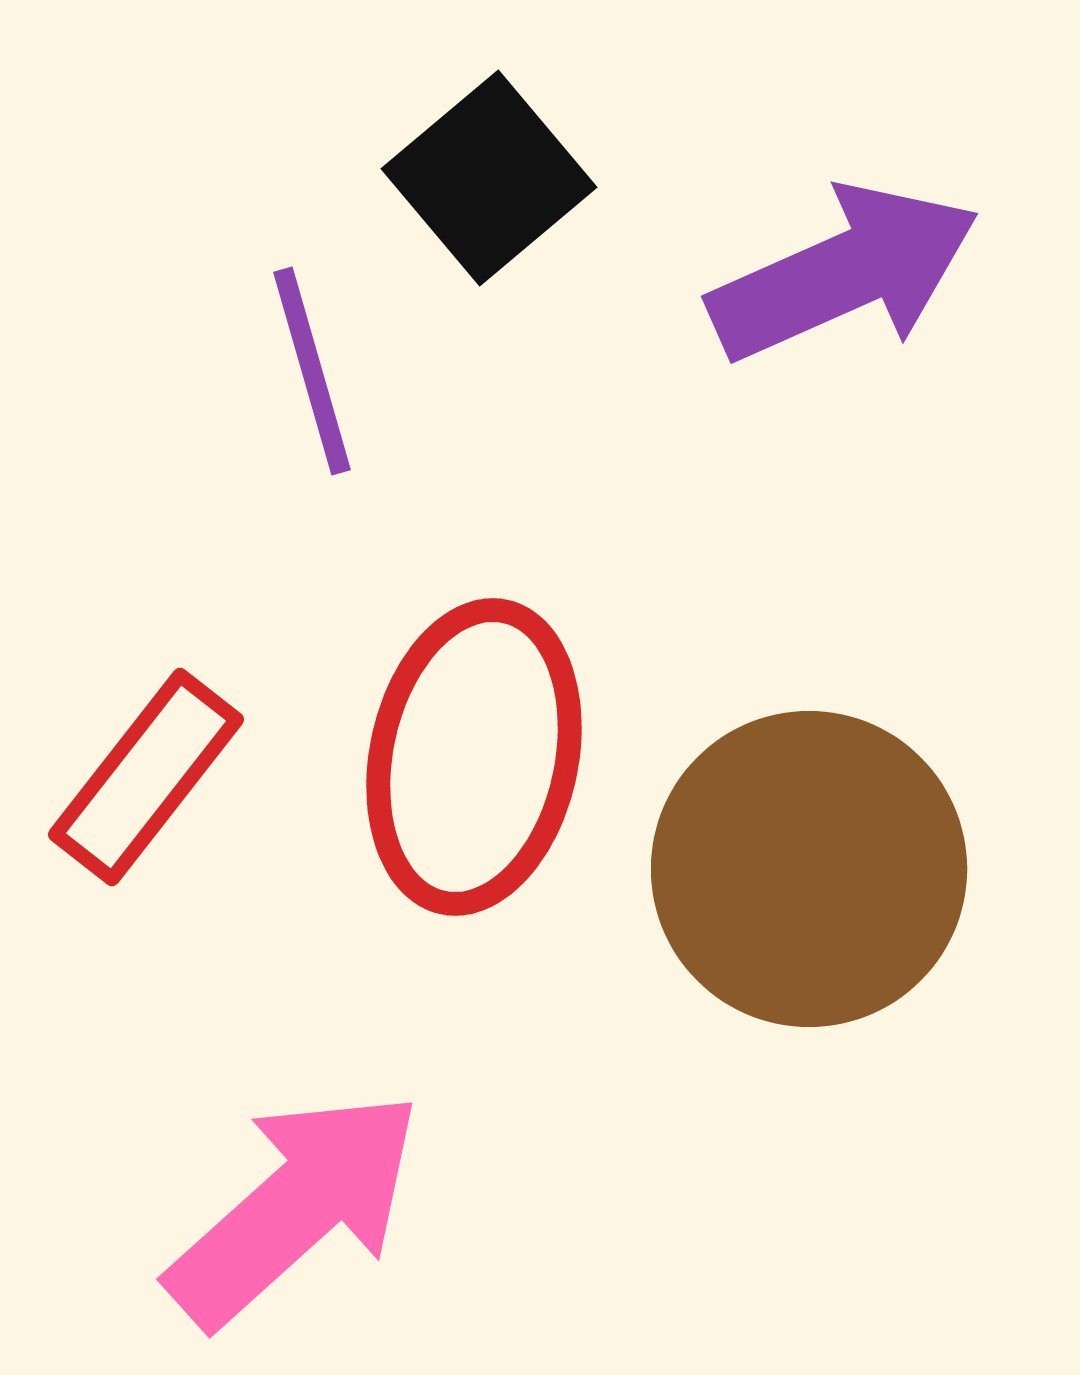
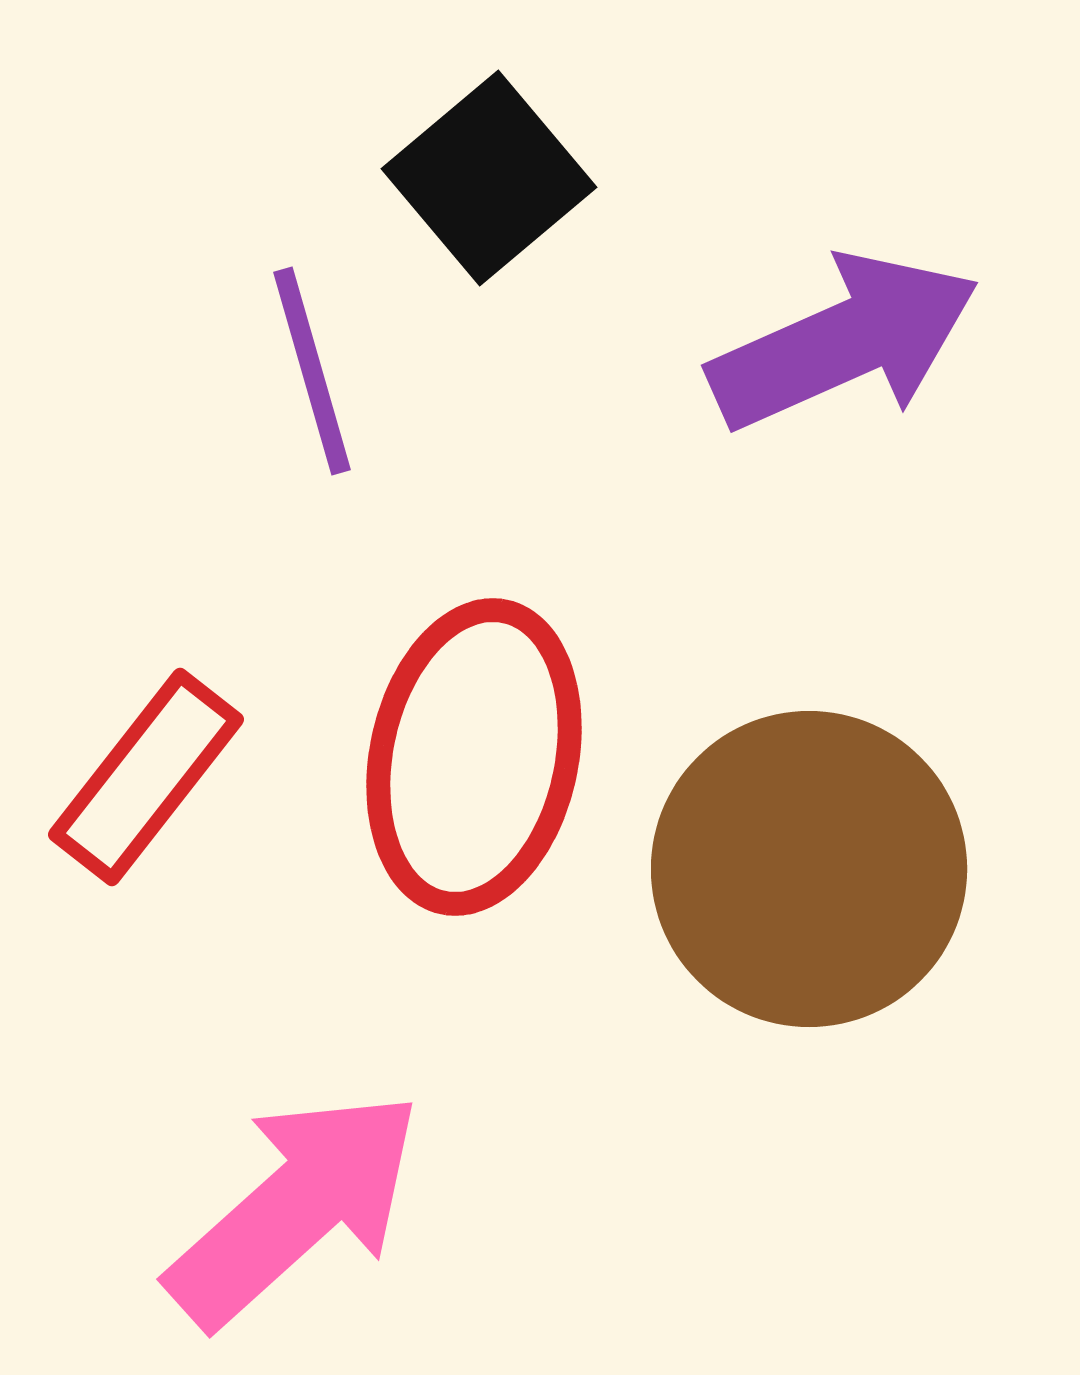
purple arrow: moved 69 px down
